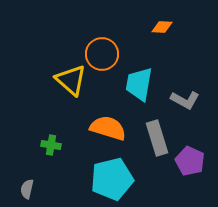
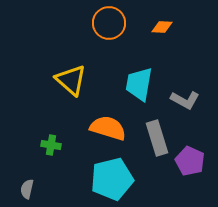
orange circle: moved 7 px right, 31 px up
